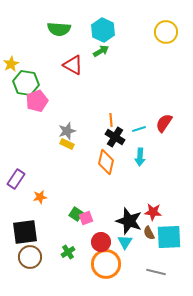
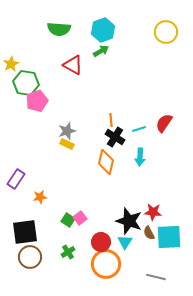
cyan hexagon: rotated 15 degrees clockwise
green square: moved 8 px left, 6 px down
pink square: moved 6 px left; rotated 16 degrees counterclockwise
gray line: moved 5 px down
